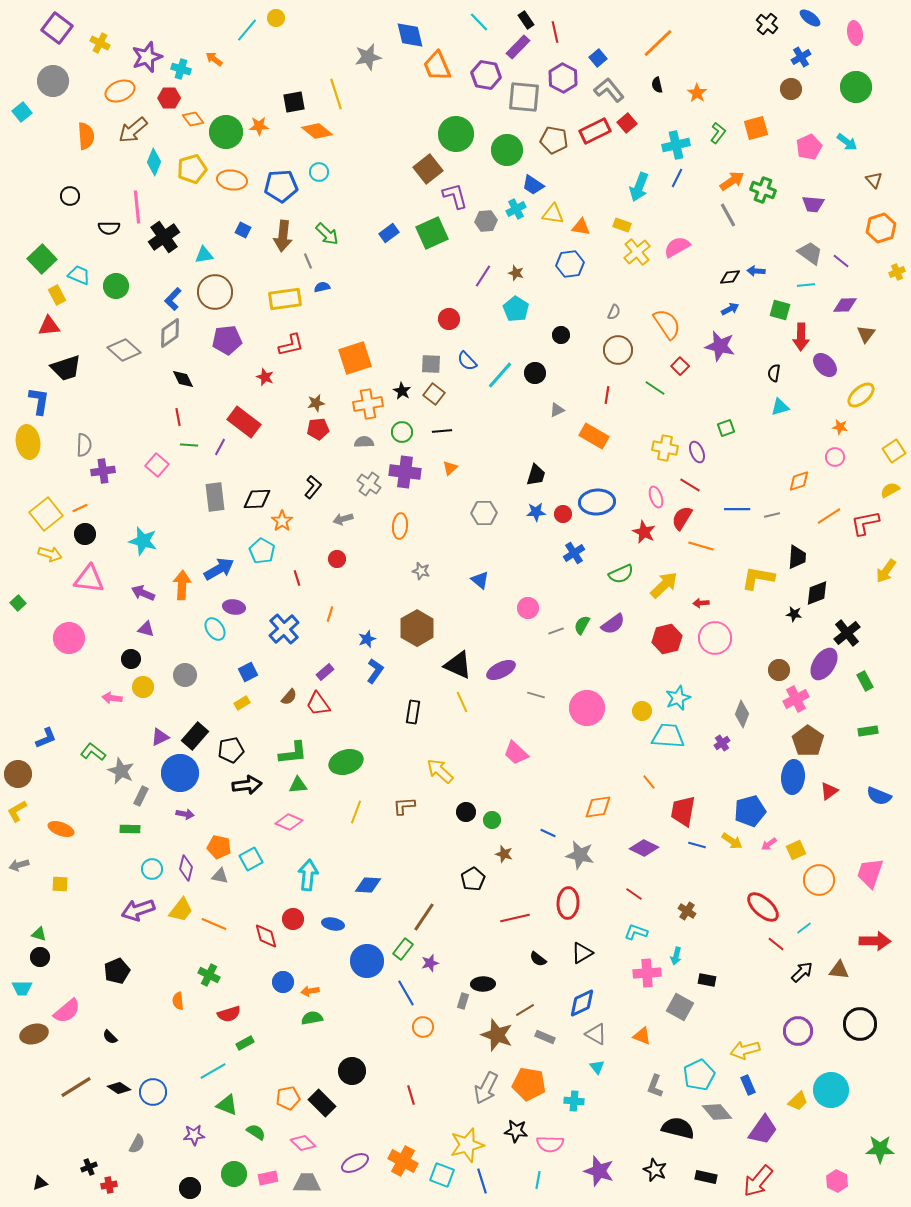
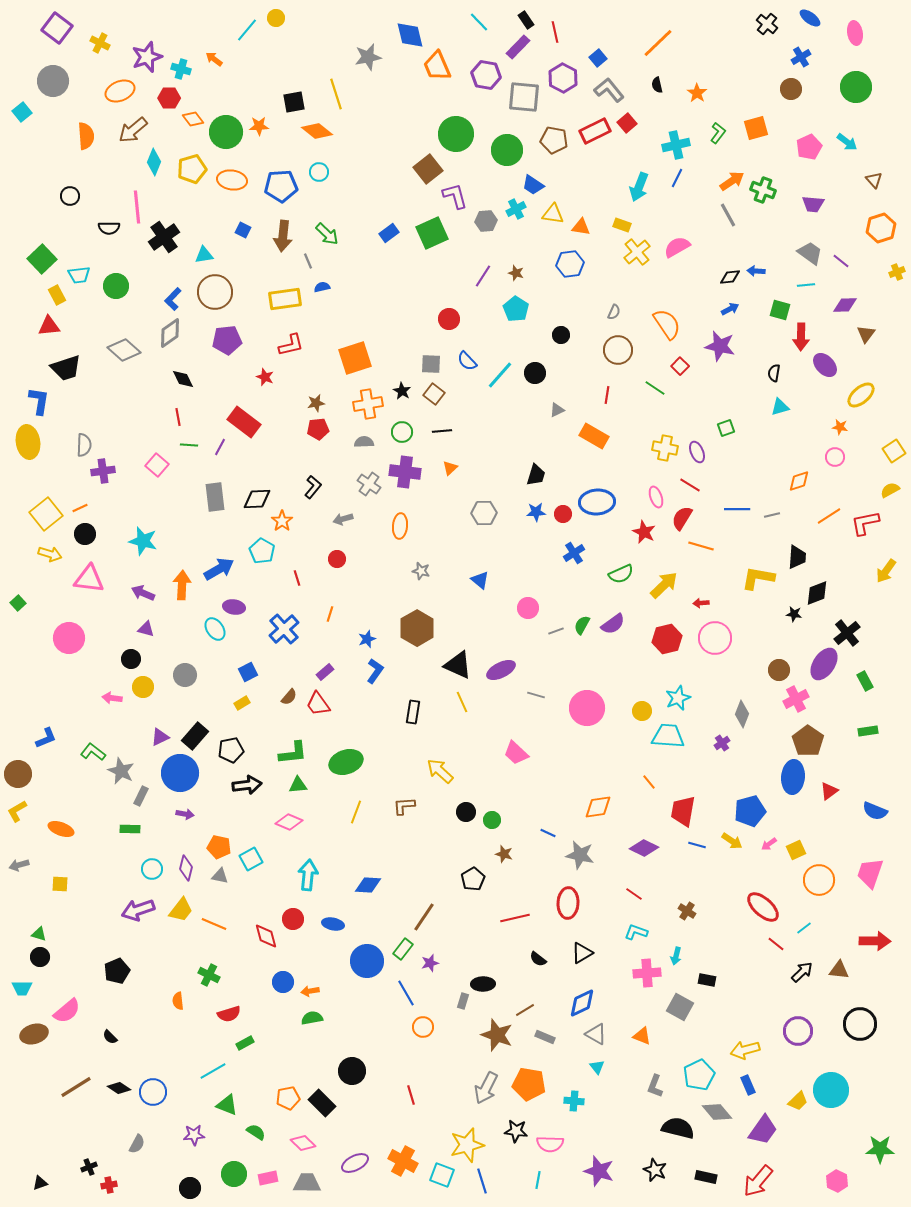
cyan trapezoid at (79, 275): rotated 150 degrees clockwise
blue semicircle at (879, 796): moved 4 px left, 15 px down
